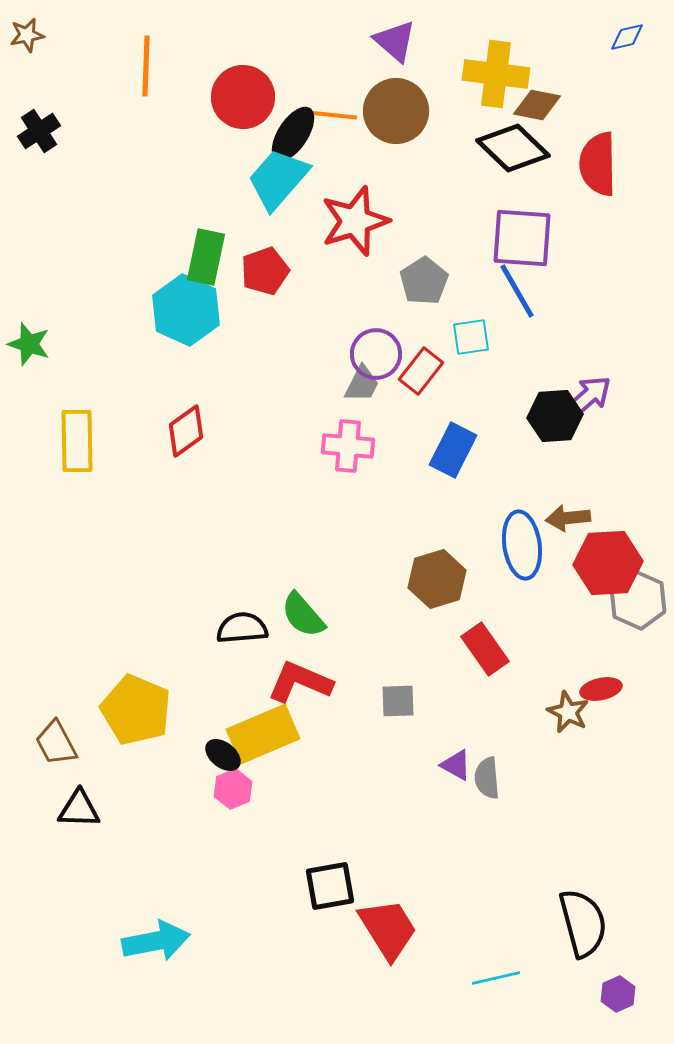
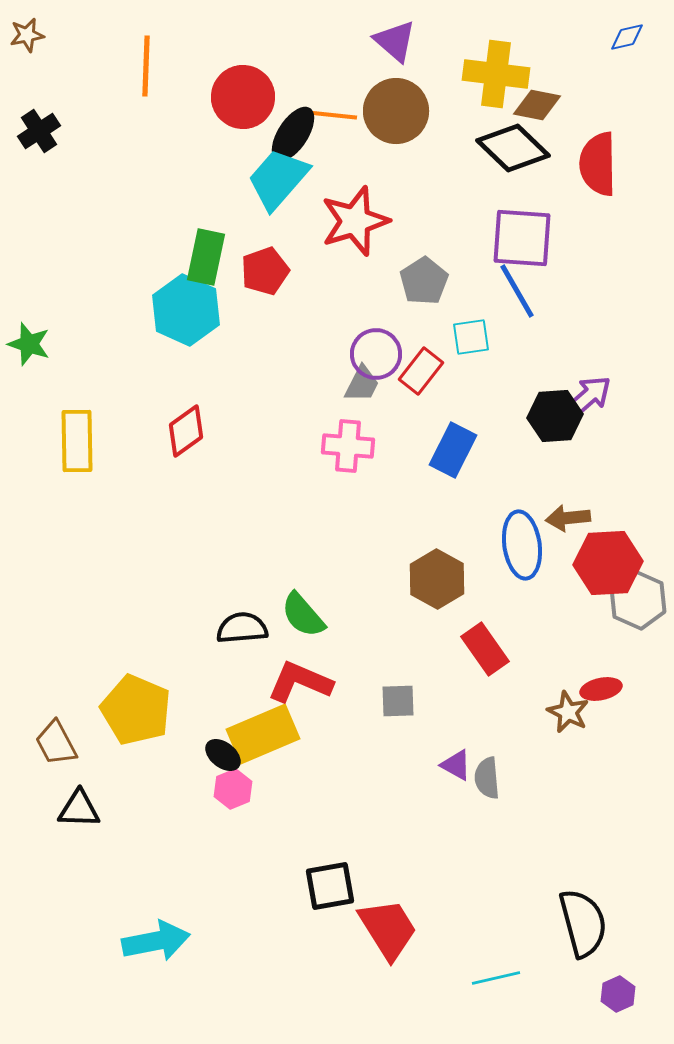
brown hexagon at (437, 579): rotated 14 degrees counterclockwise
